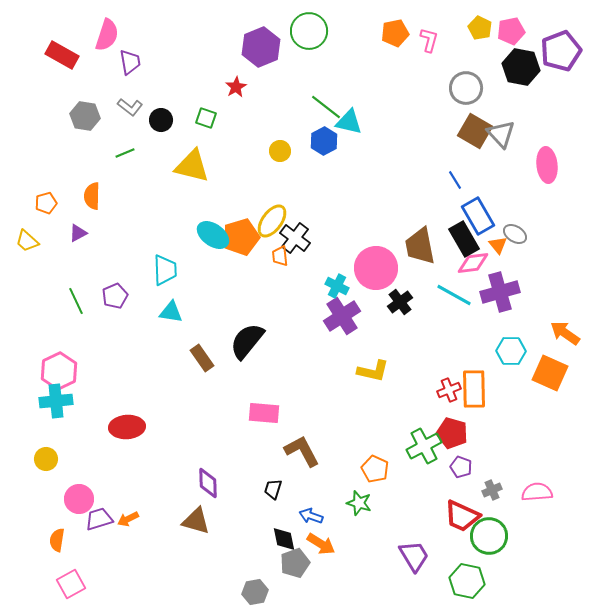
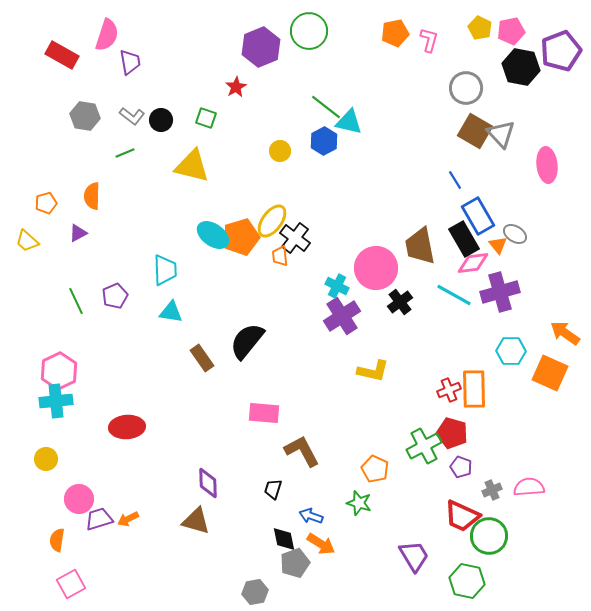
gray L-shape at (130, 107): moved 2 px right, 9 px down
pink semicircle at (537, 492): moved 8 px left, 5 px up
